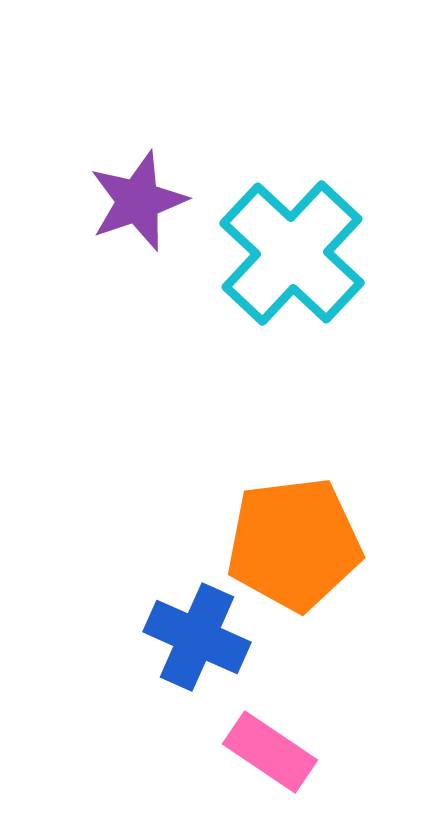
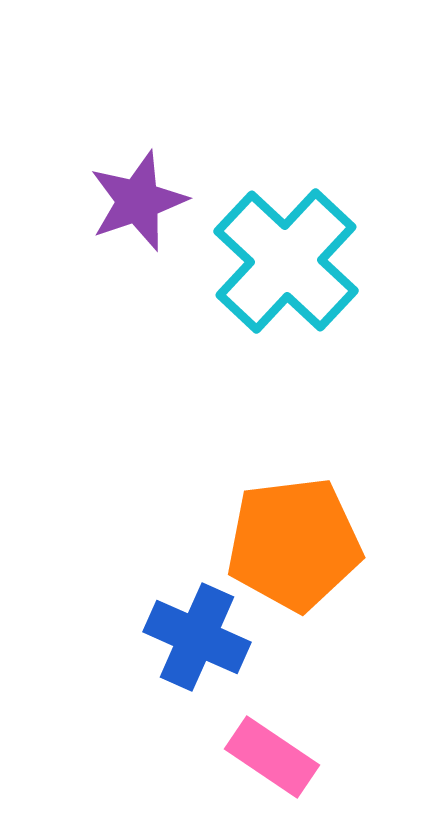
cyan cross: moved 6 px left, 8 px down
pink rectangle: moved 2 px right, 5 px down
